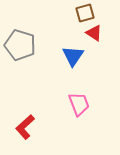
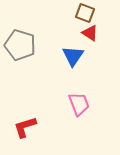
brown square: rotated 36 degrees clockwise
red triangle: moved 4 px left
red L-shape: rotated 25 degrees clockwise
